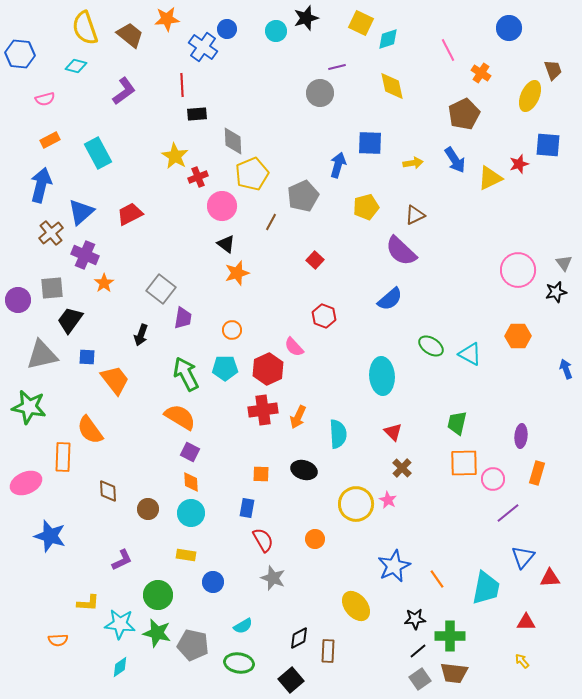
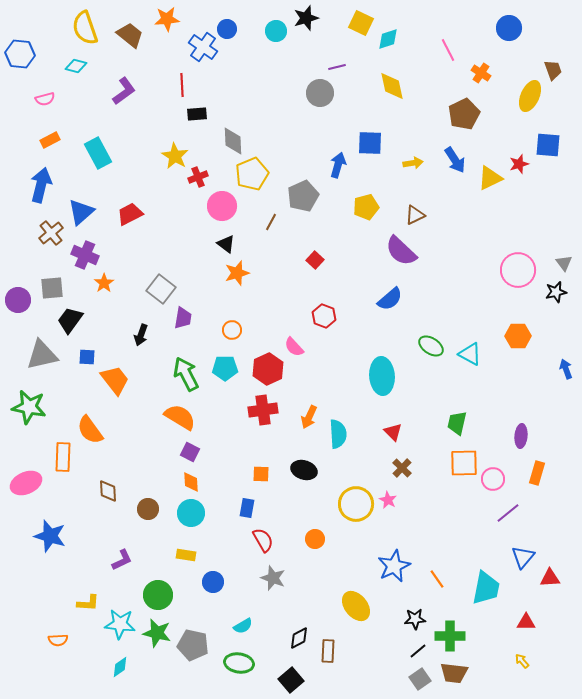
orange arrow at (298, 417): moved 11 px right
